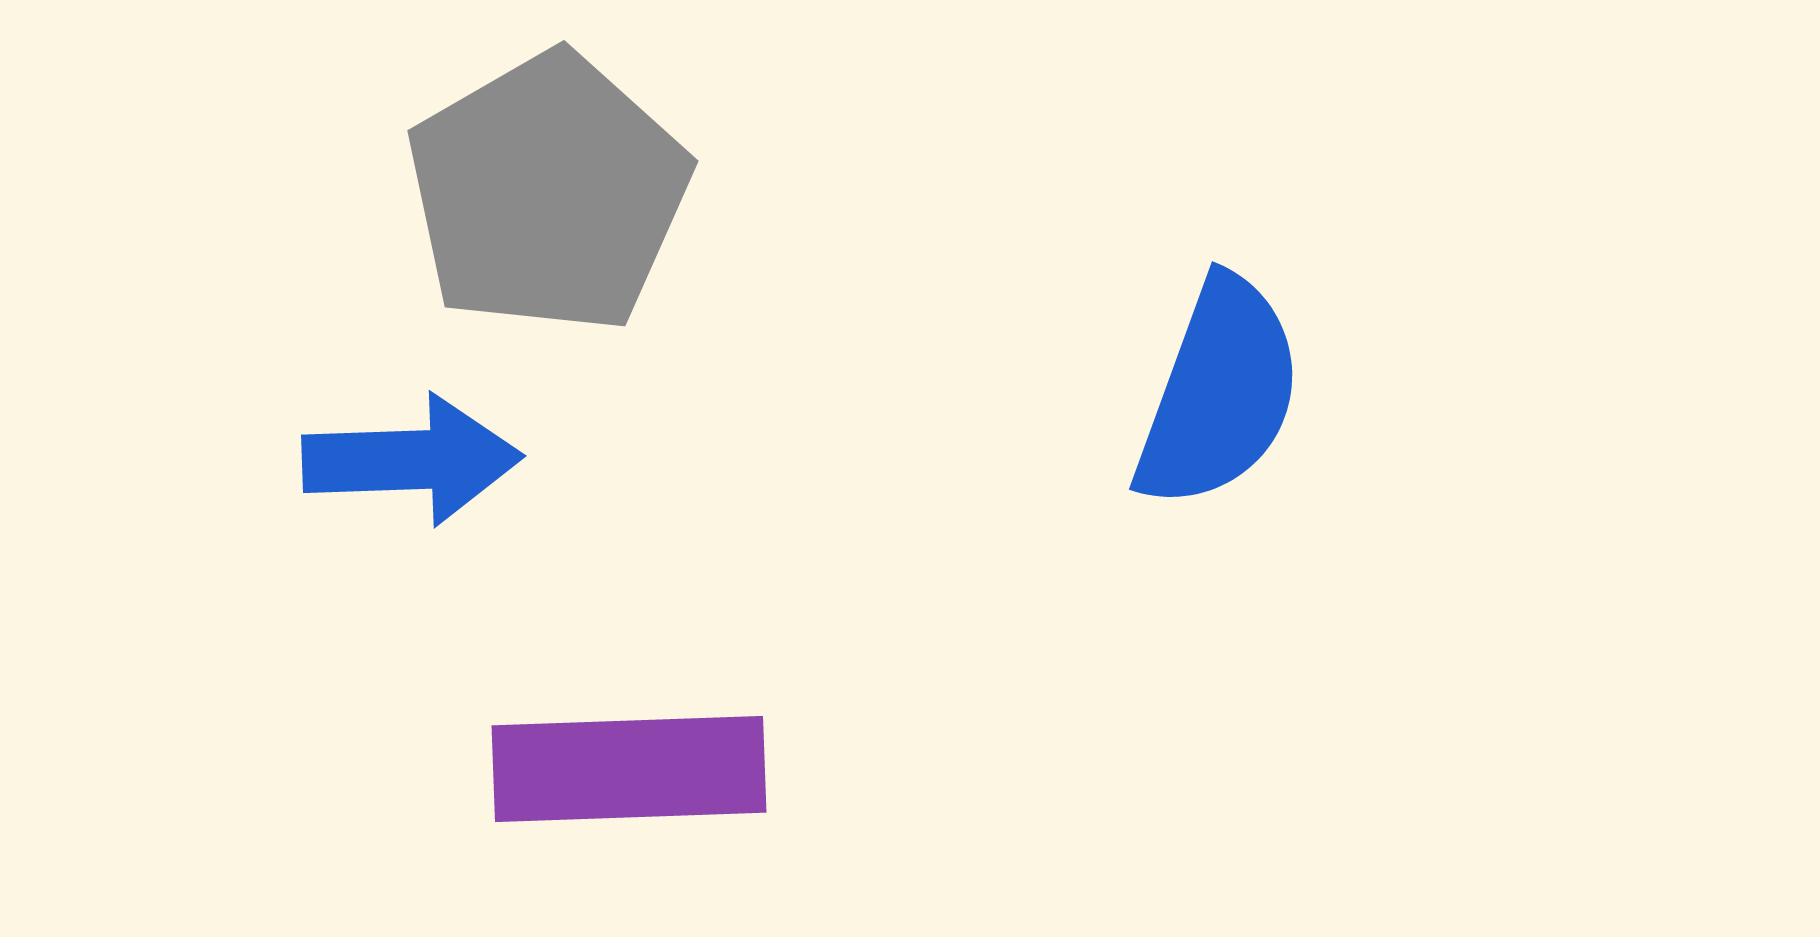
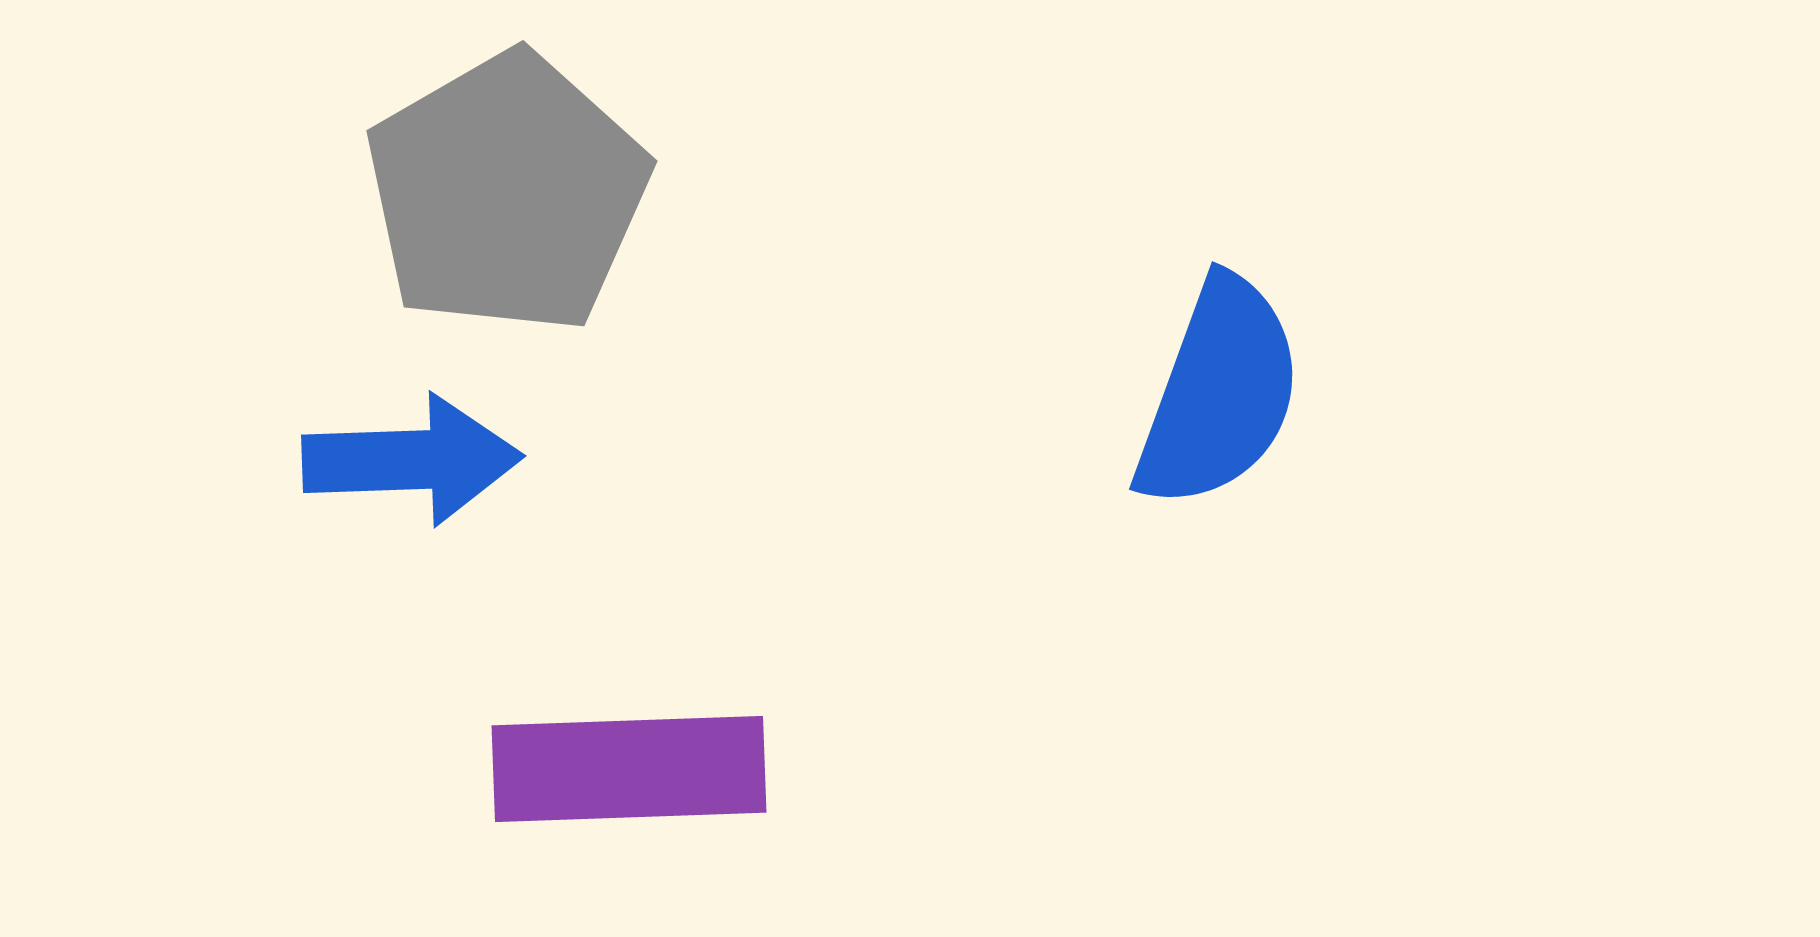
gray pentagon: moved 41 px left
